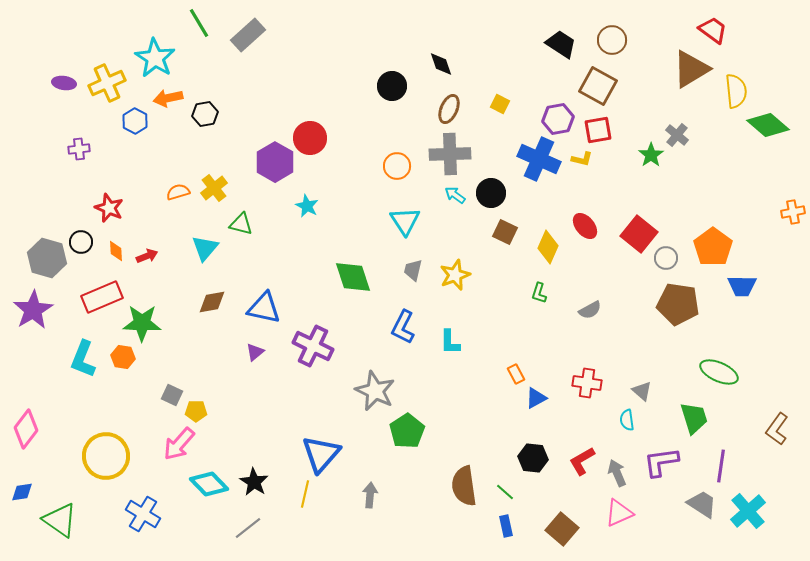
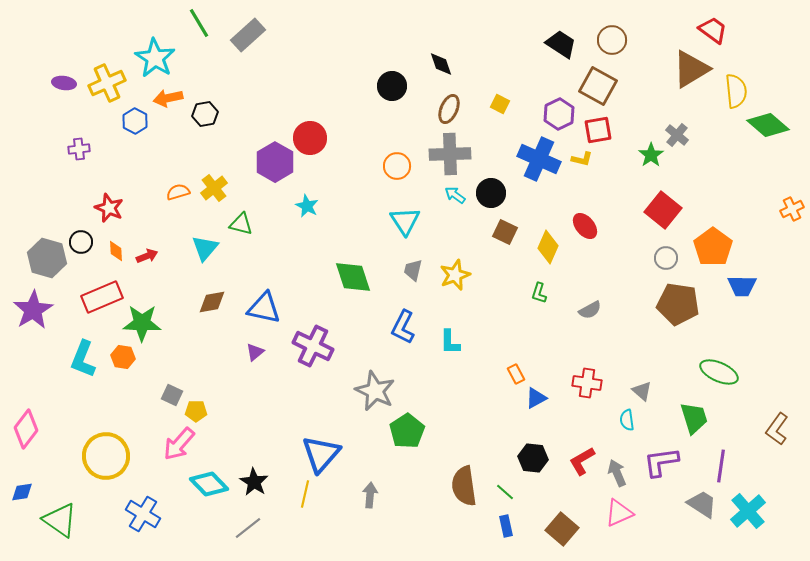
purple hexagon at (558, 119): moved 1 px right, 5 px up; rotated 16 degrees counterclockwise
orange cross at (793, 212): moved 1 px left, 3 px up; rotated 15 degrees counterclockwise
red square at (639, 234): moved 24 px right, 24 px up
